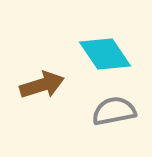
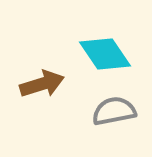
brown arrow: moved 1 px up
